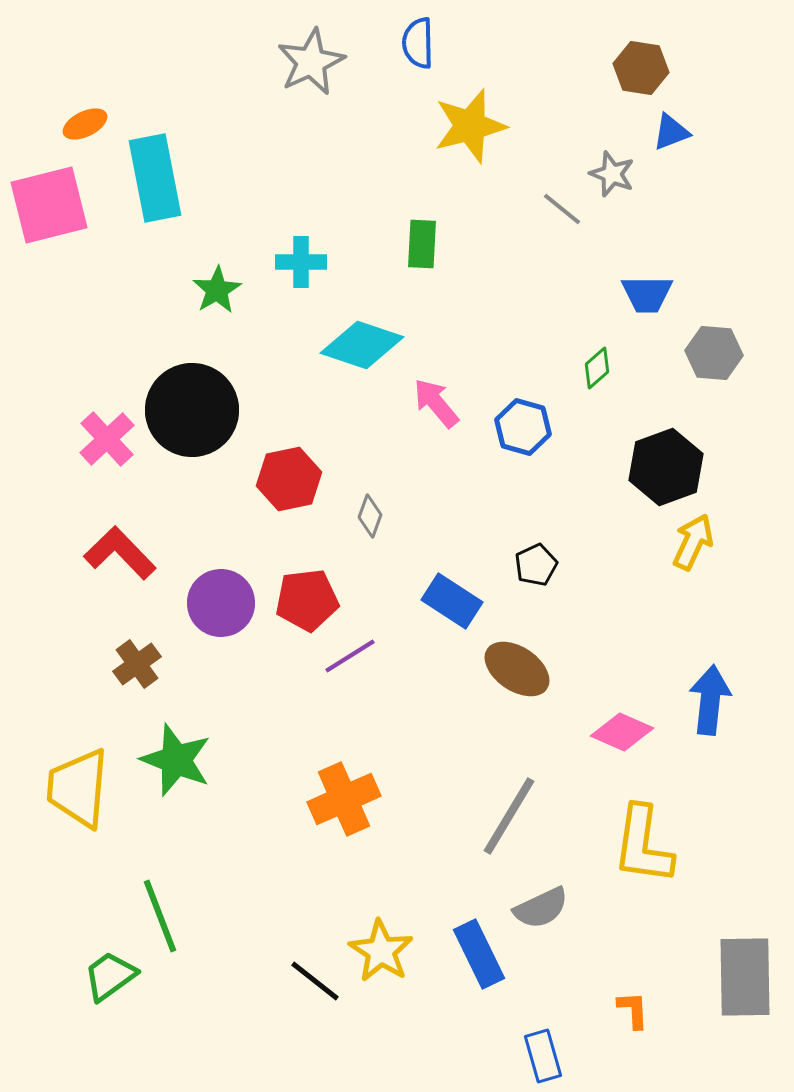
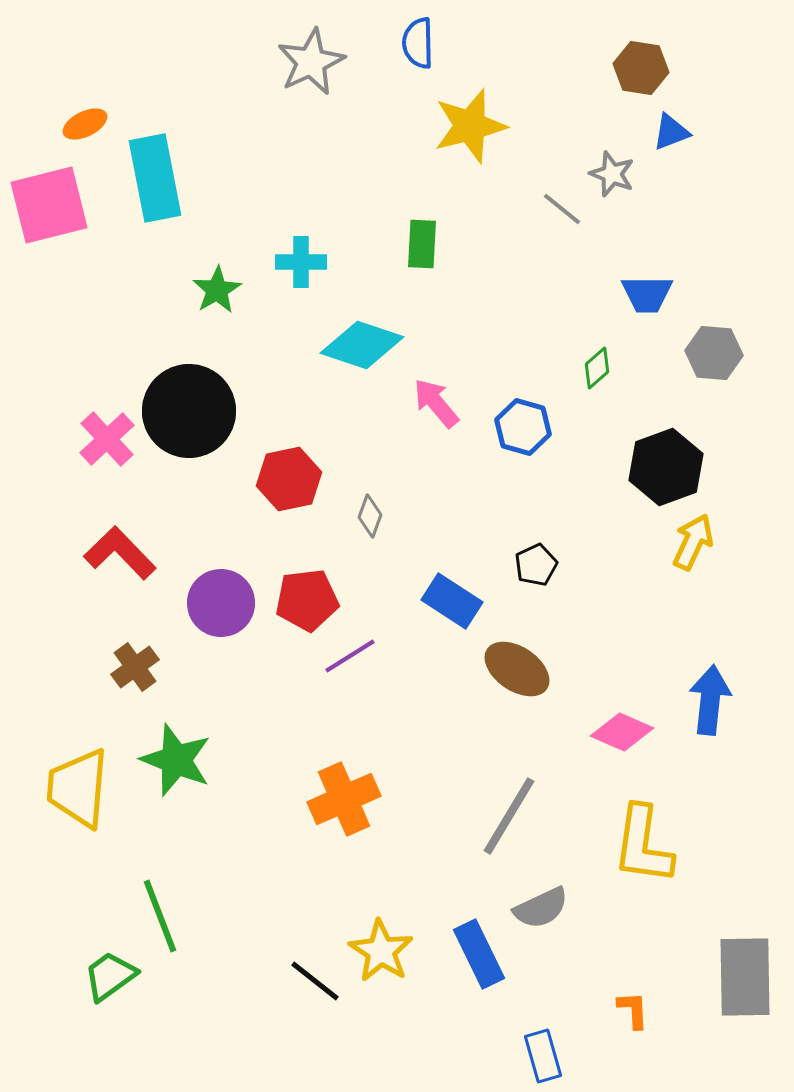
black circle at (192, 410): moved 3 px left, 1 px down
brown cross at (137, 664): moved 2 px left, 3 px down
